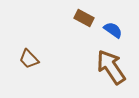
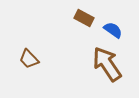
brown arrow: moved 4 px left, 3 px up
